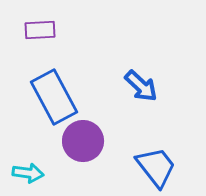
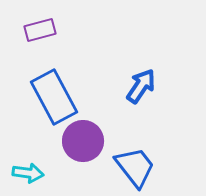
purple rectangle: rotated 12 degrees counterclockwise
blue arrow: rotated 99 degrees counterclockwise
blue trapezoid: moved 21 px left
